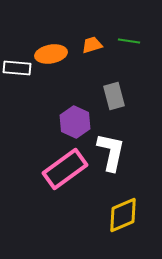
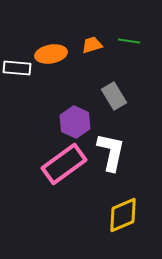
gray rectangle: rotated 16 degrees counterclockwise
pink rectangle: moved 1 px left, 5 px up
